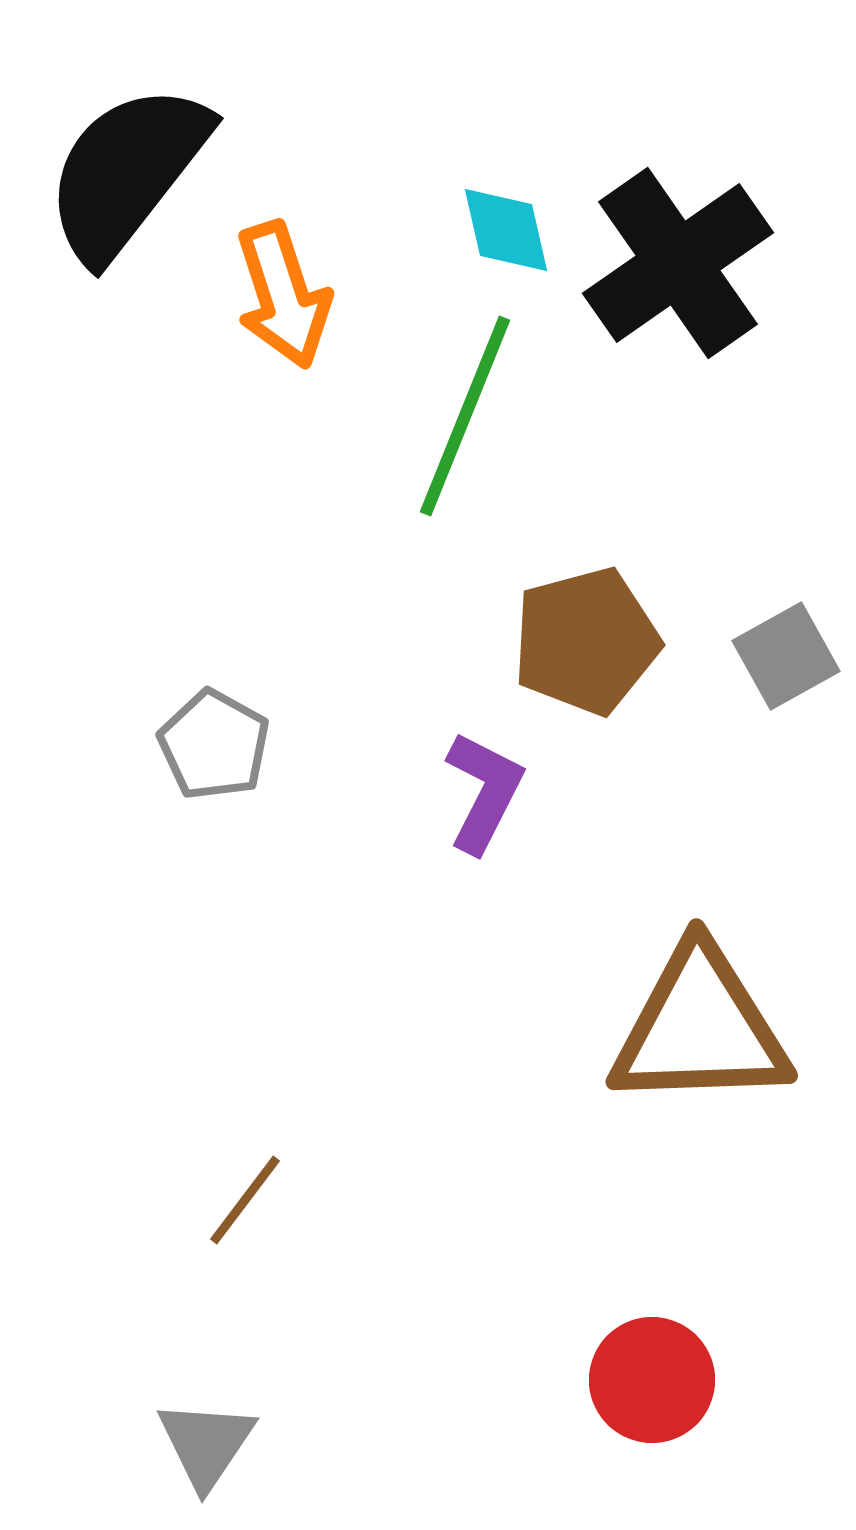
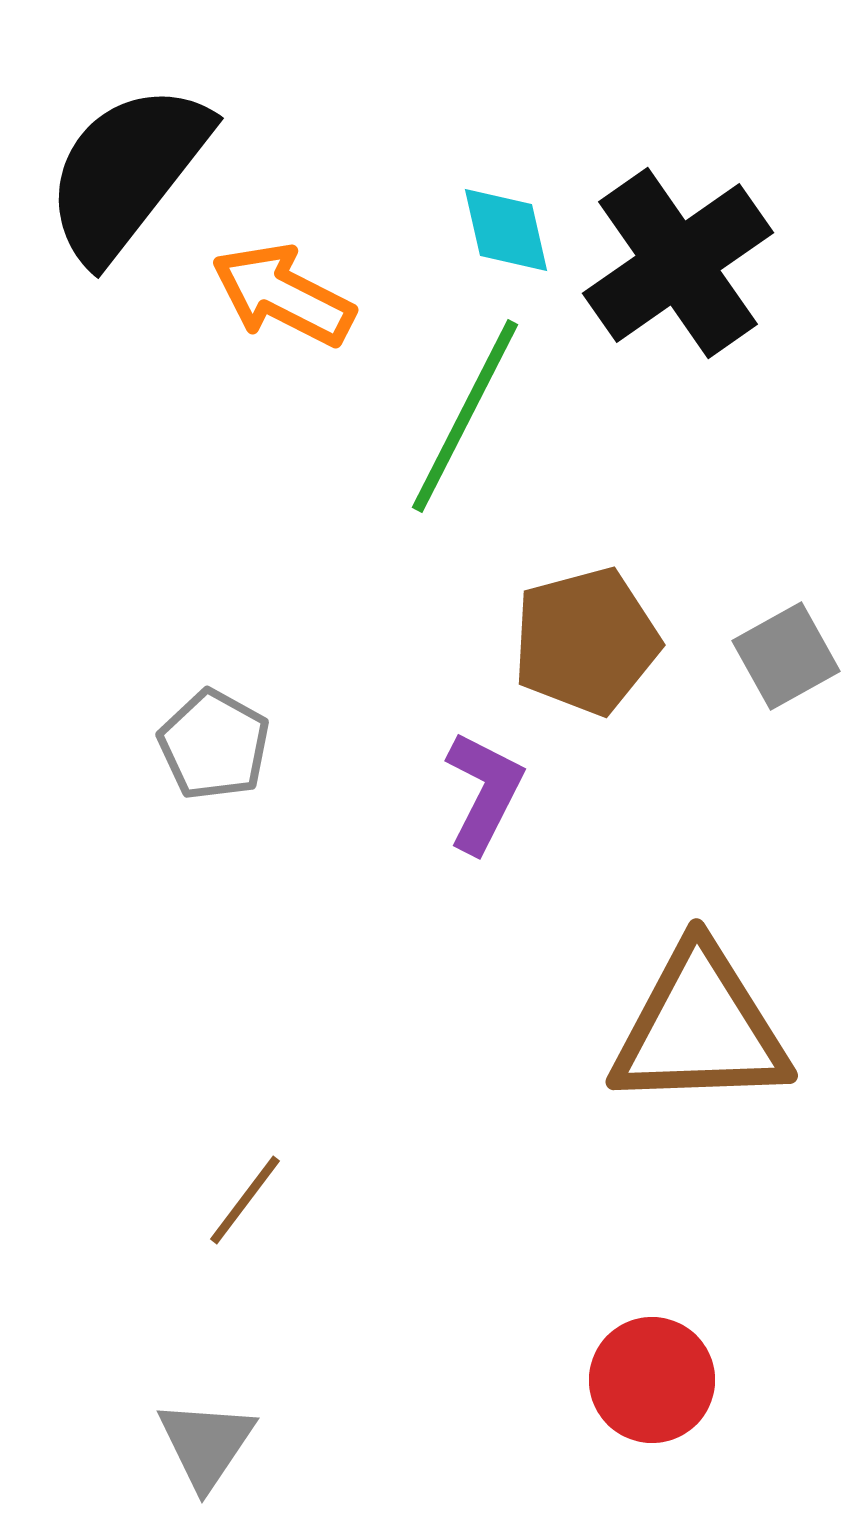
orange arrow: rotated 135 degrees clockwise
green line: rotated 5 degrees clockwise
